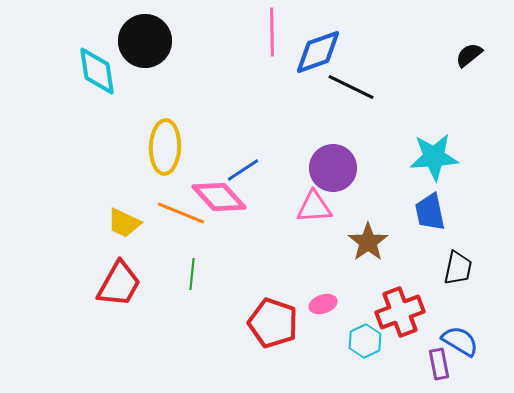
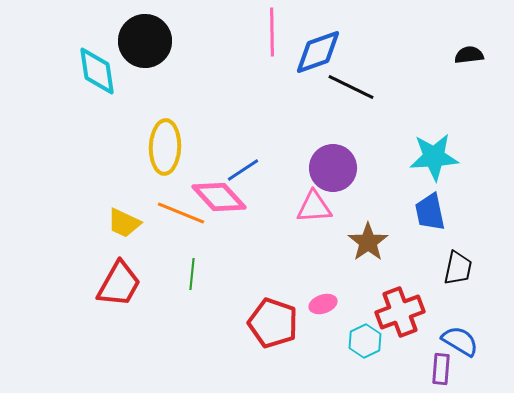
black semicircle: rotated 32 degrees clockwise
purple rectangle: moved 2 px right, 5 px down; rotated 16 degrees clockwise
